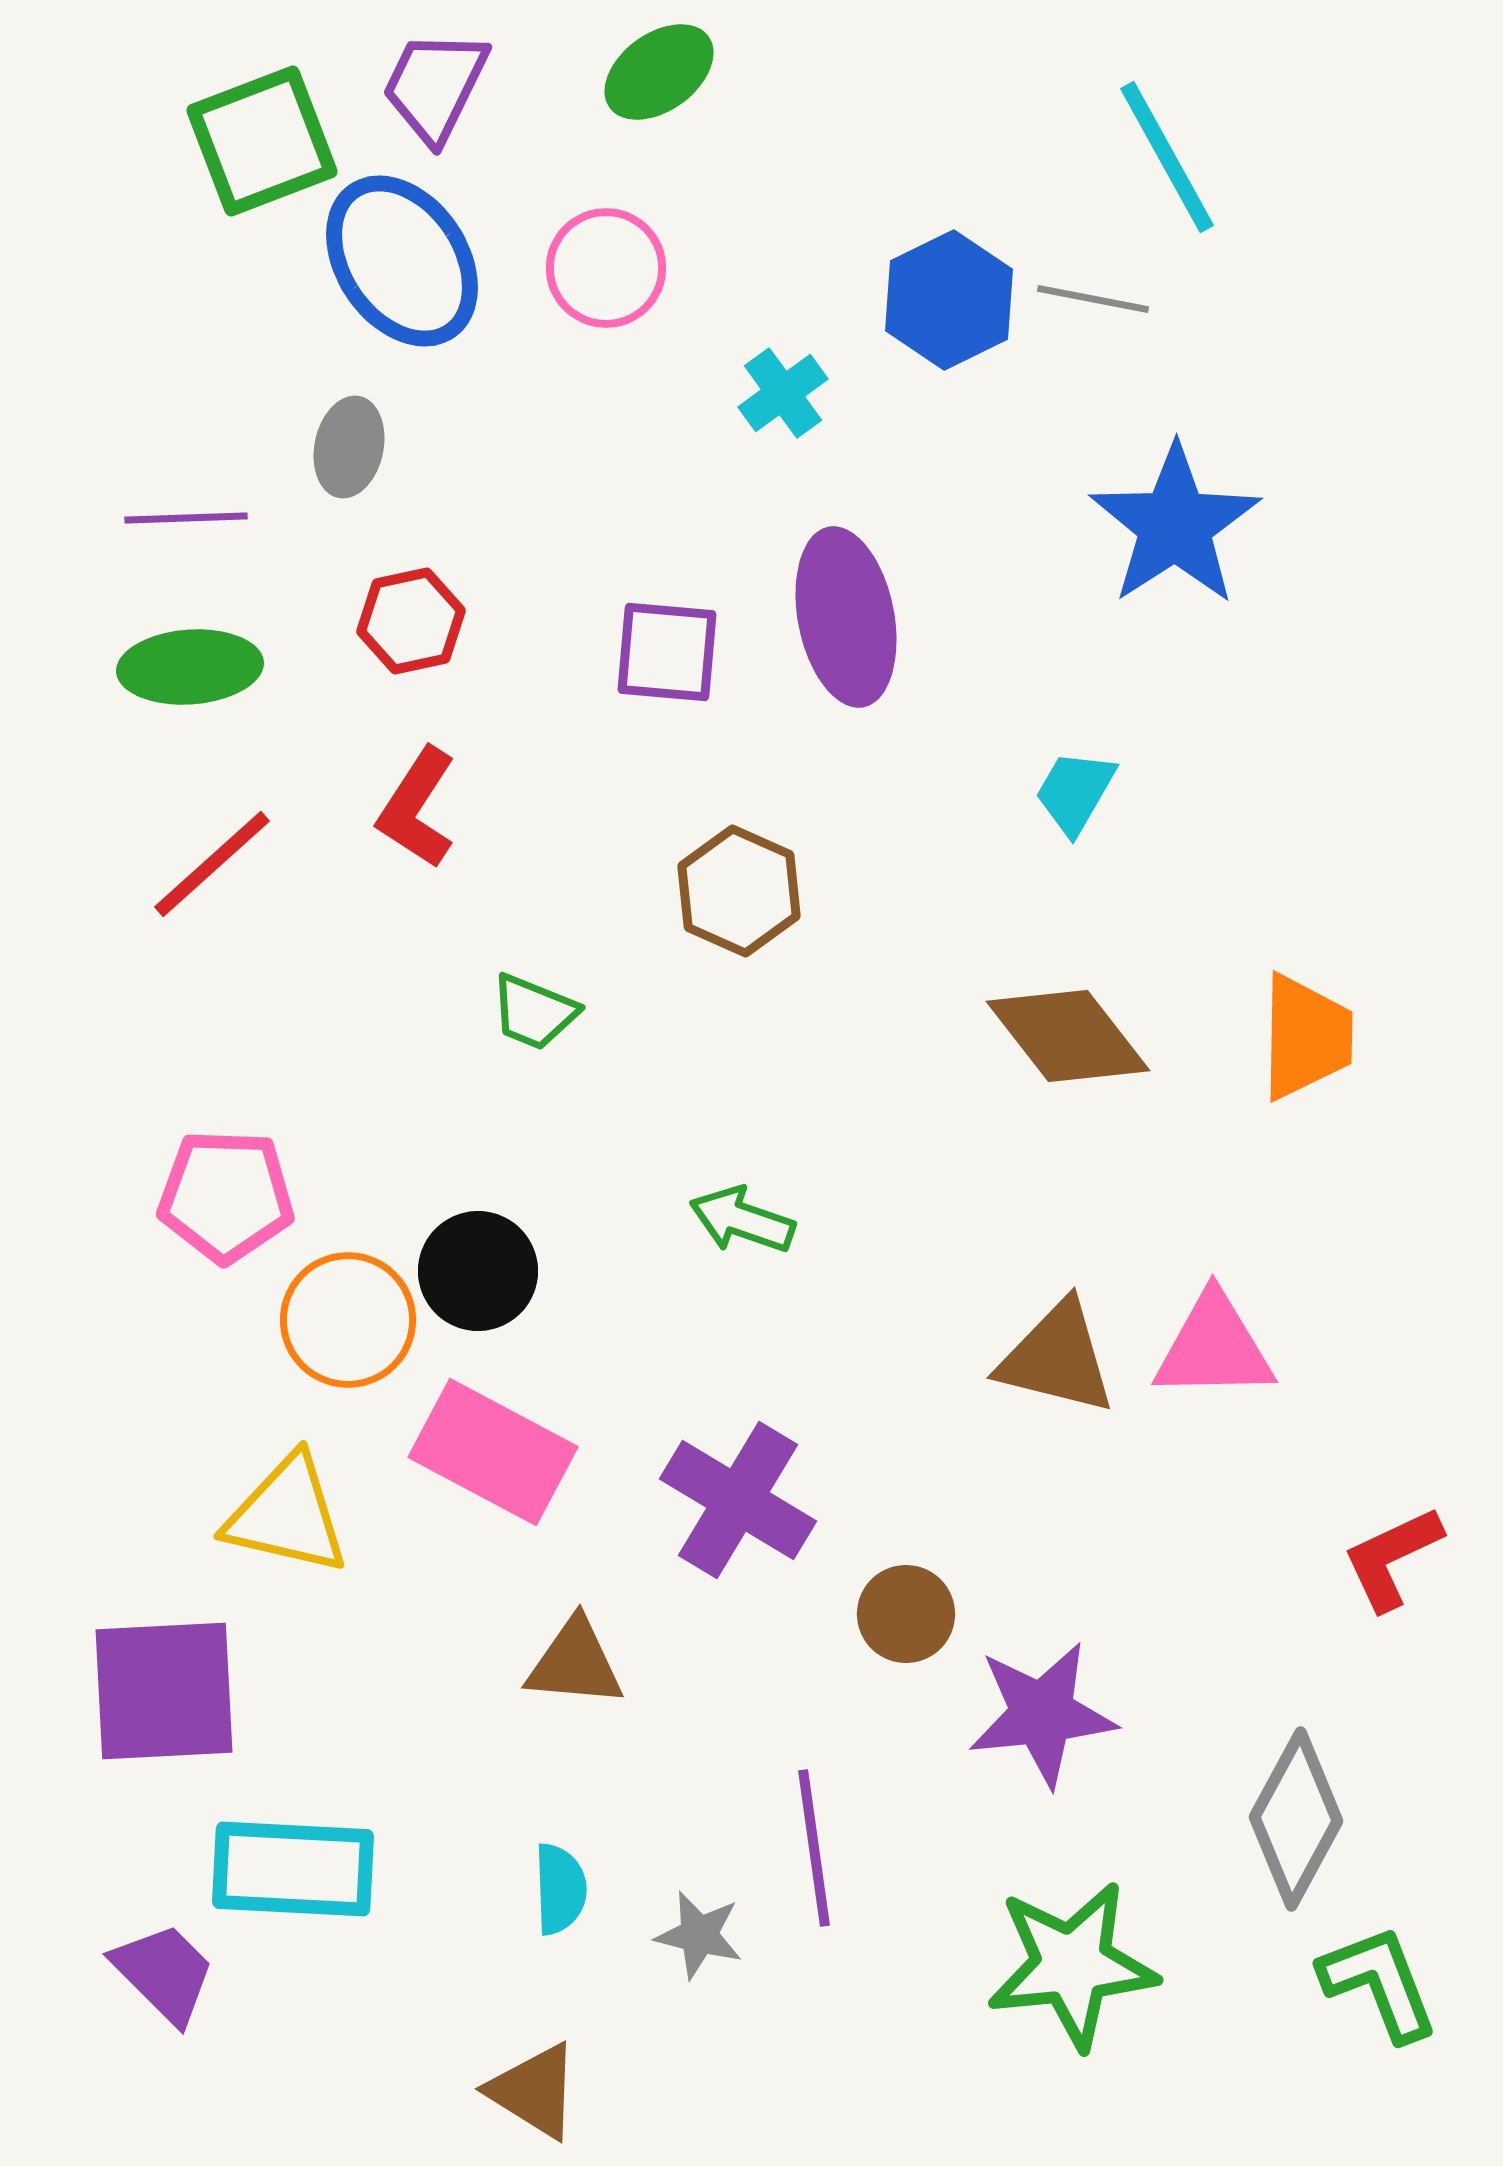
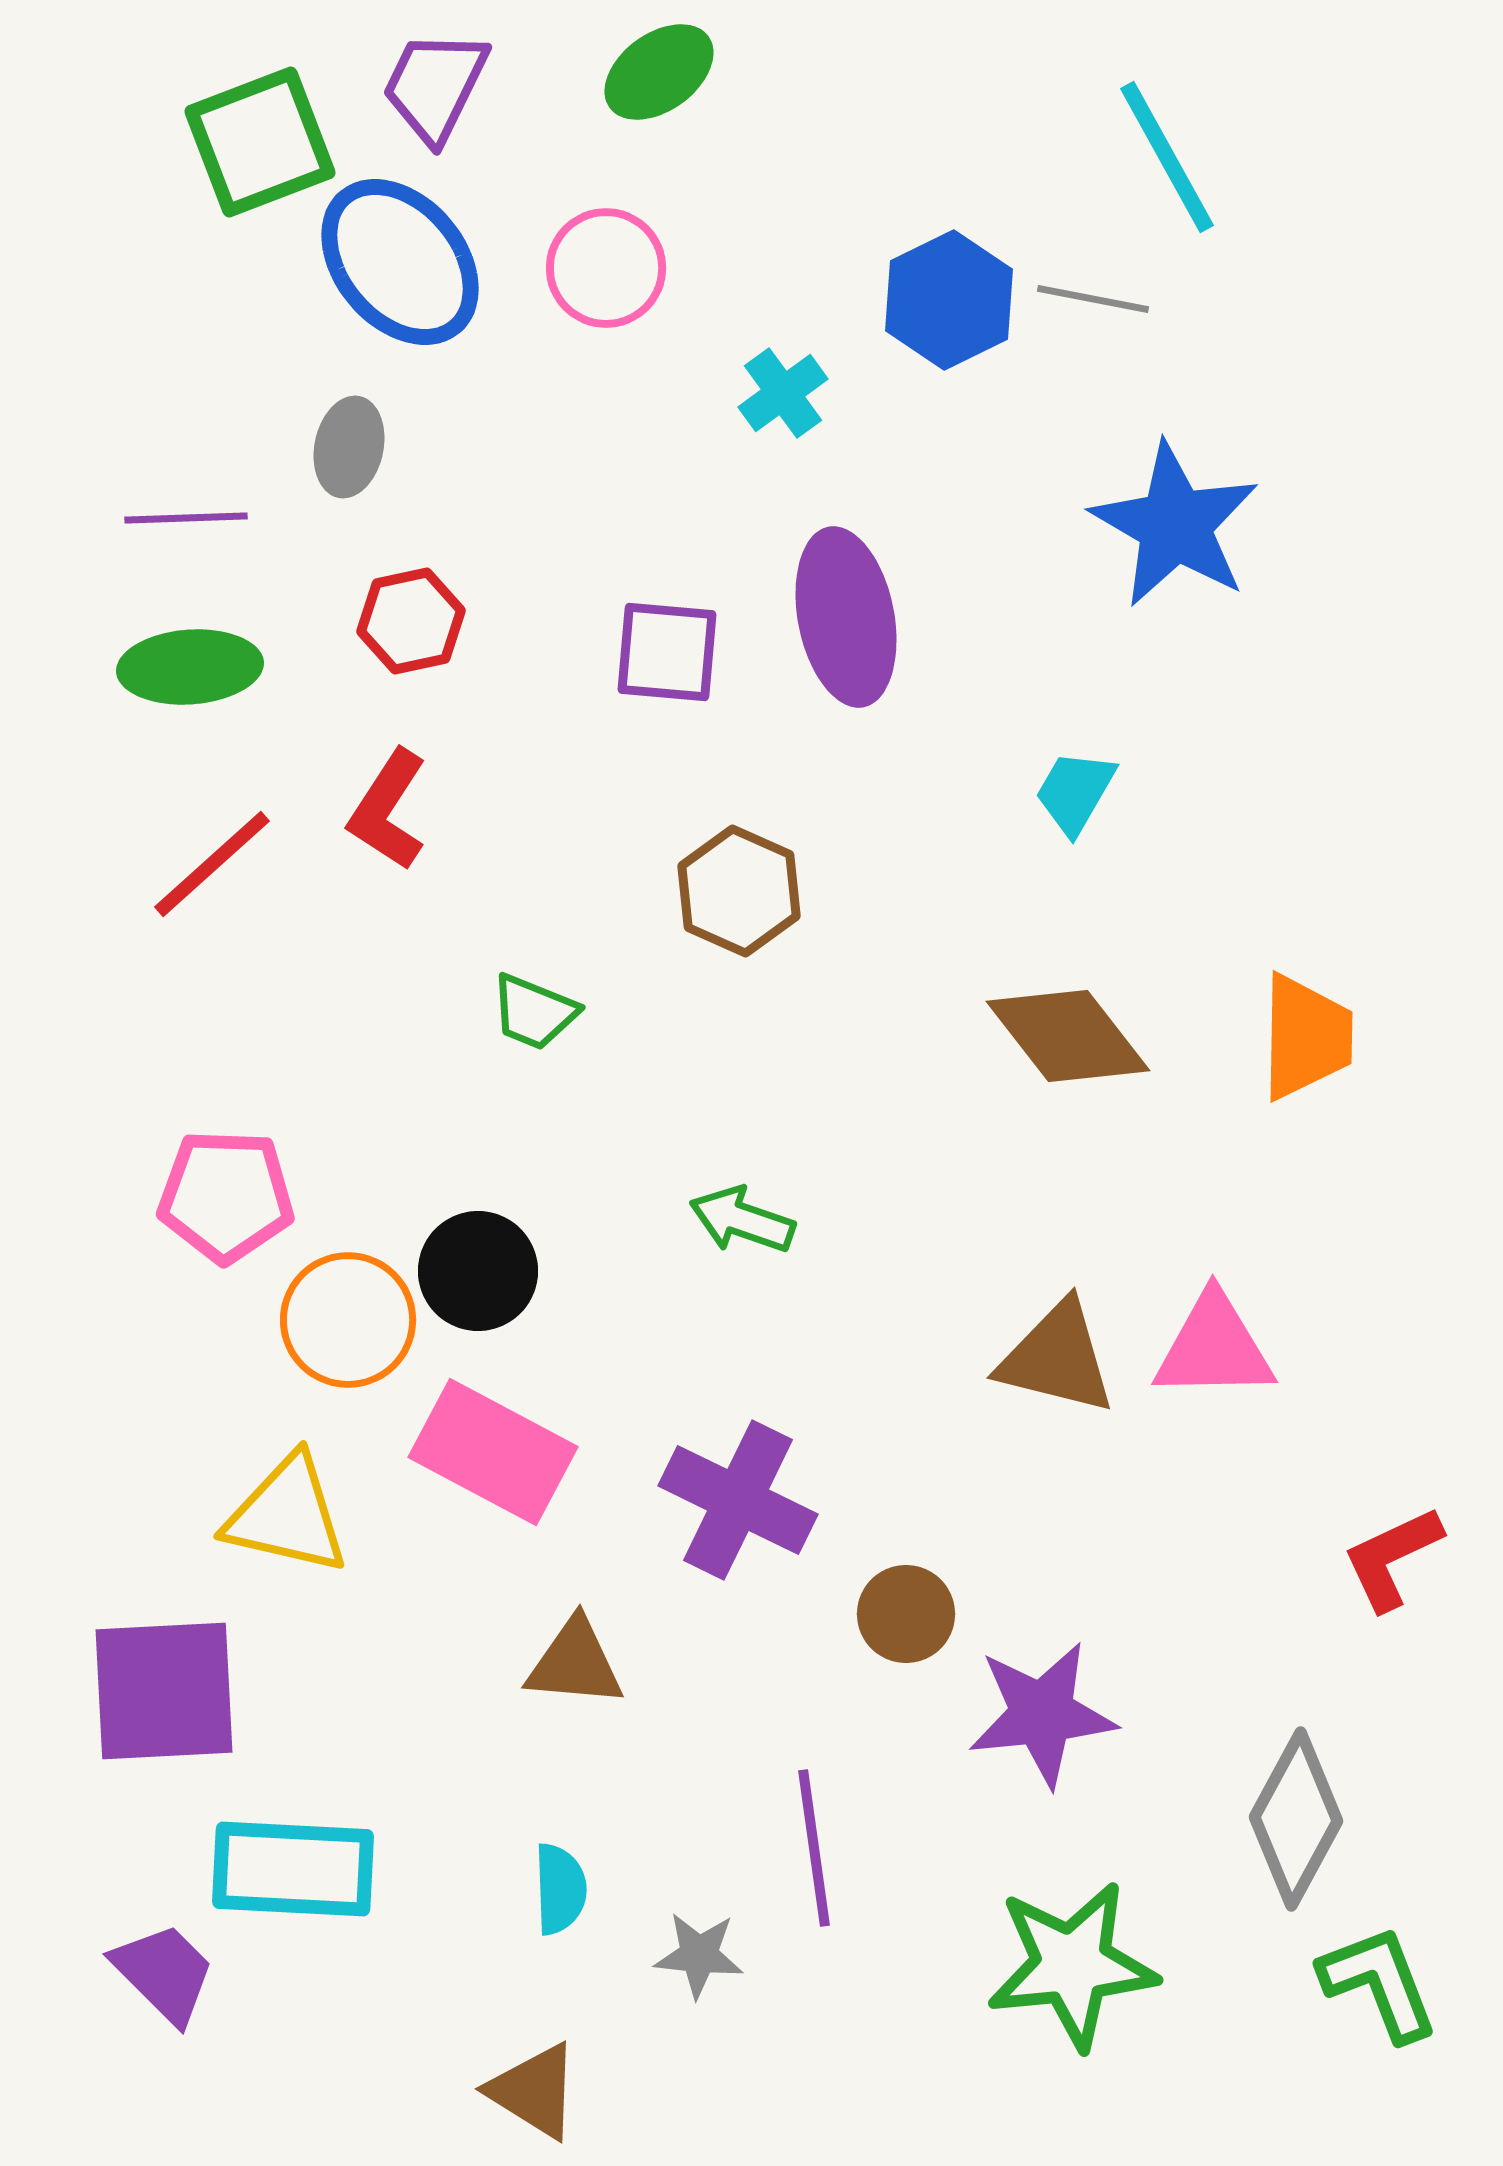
green square at (262, 141): moved 2 px left, 1 px down
blue ellipse at (402, 261): moved 2 px left, 1 px down; rotated 6 degrees counterclockwise
blue star at (1175, 525): rotated 9 degrees counterclockwise
red L-shape at (417, 808): moved 29 px left, 2 px down
purple cross at (738, 1500): rotated 5 degrees counterclockwise
gray star at (699, 1935): moved 20 px down; rotated 8 degrees counterclockwise
